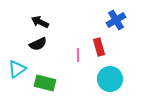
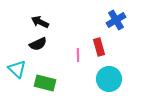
cyan triangle: rotated 42 degrees counterclockwise
cyan circle: moved 1 px left
